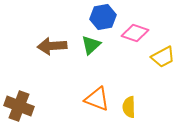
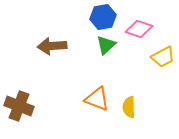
pink diamond: moved 4 px right, 4 px up
green triangle: moved 15 px right
